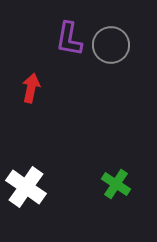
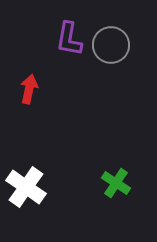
red arrow: moved 2 px left, 1 px down
green cross: moved 1 px up
